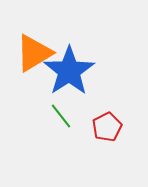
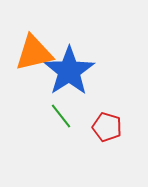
orange triangle: rotated 18 degrees clockwise
red pentagon: rotated 28 degrees counterclockwise
